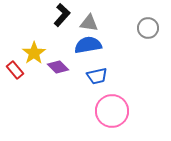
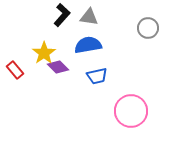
gray triangle: moved 6 px up
yellow star: moved 10 px right
pink circle: moved 19 px right
